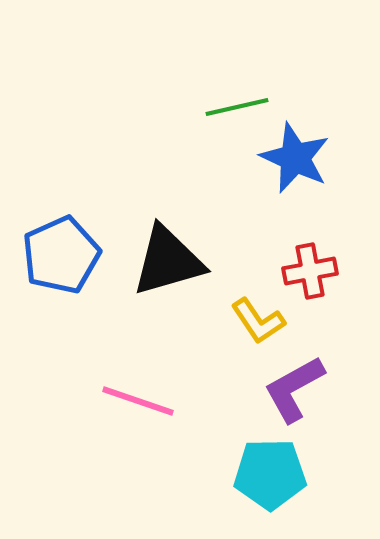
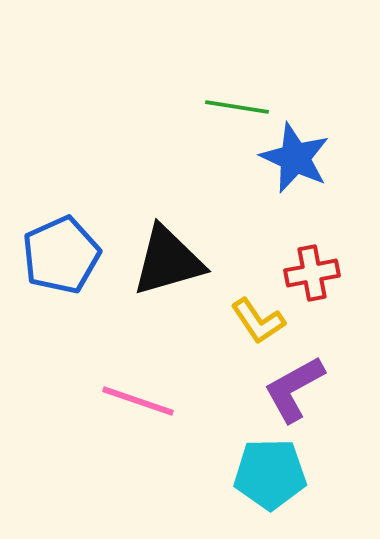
green line: rotated 22 degrees clockwise
red cross: moved 2 px right, 2 px down
